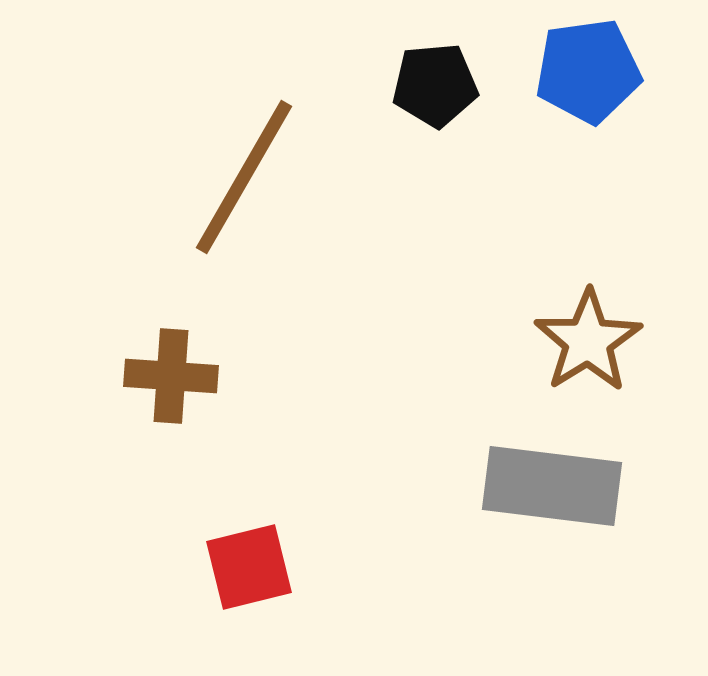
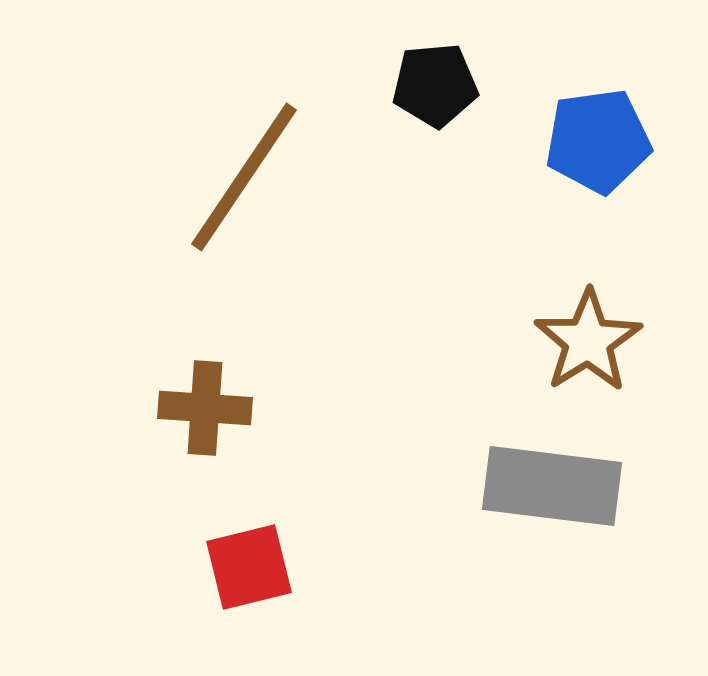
blue pentagon: moved 10 px right, 70 px down
brown line: rotated 4 degrees clockwise
brown cross: moved 34 px right, 32 px down
